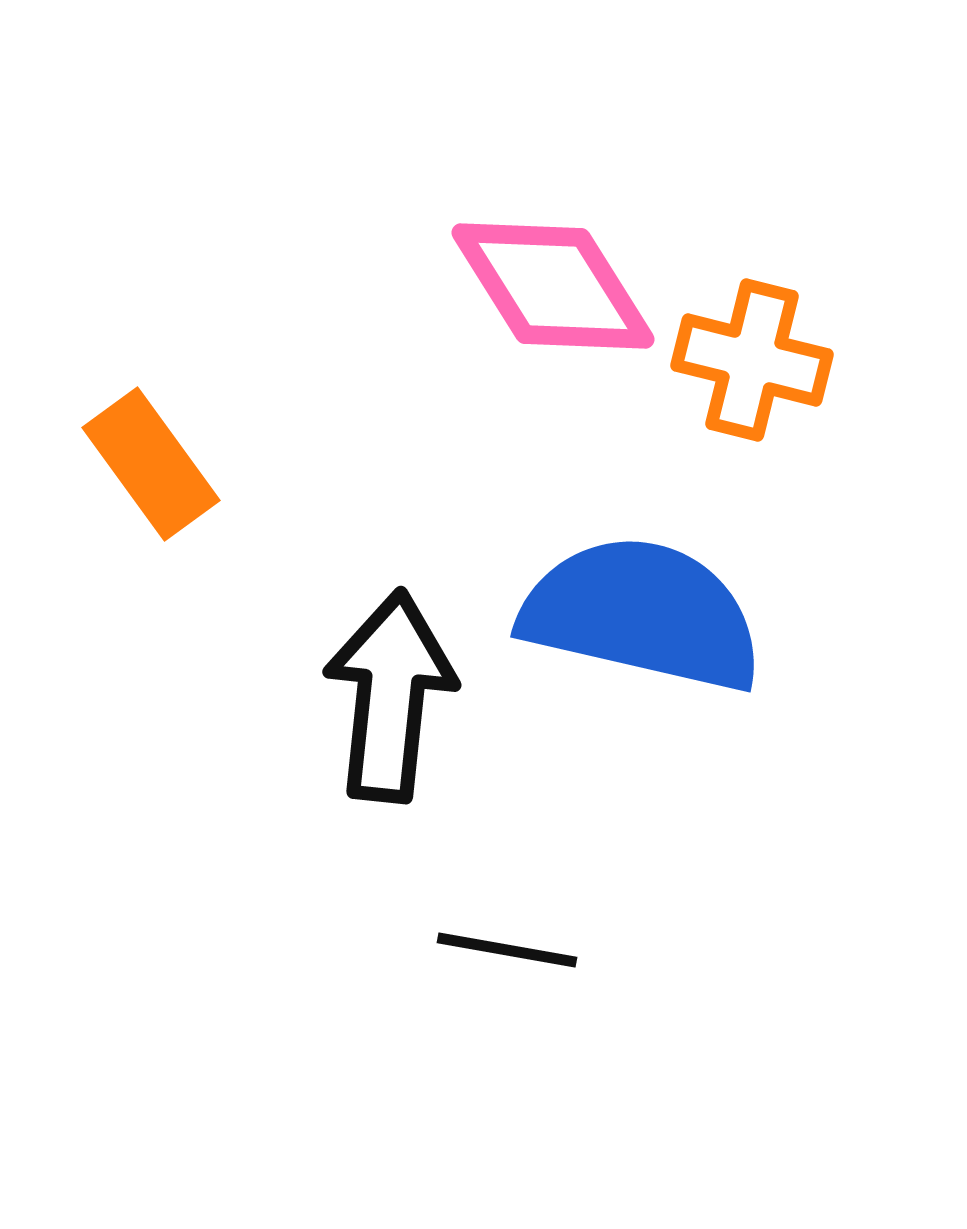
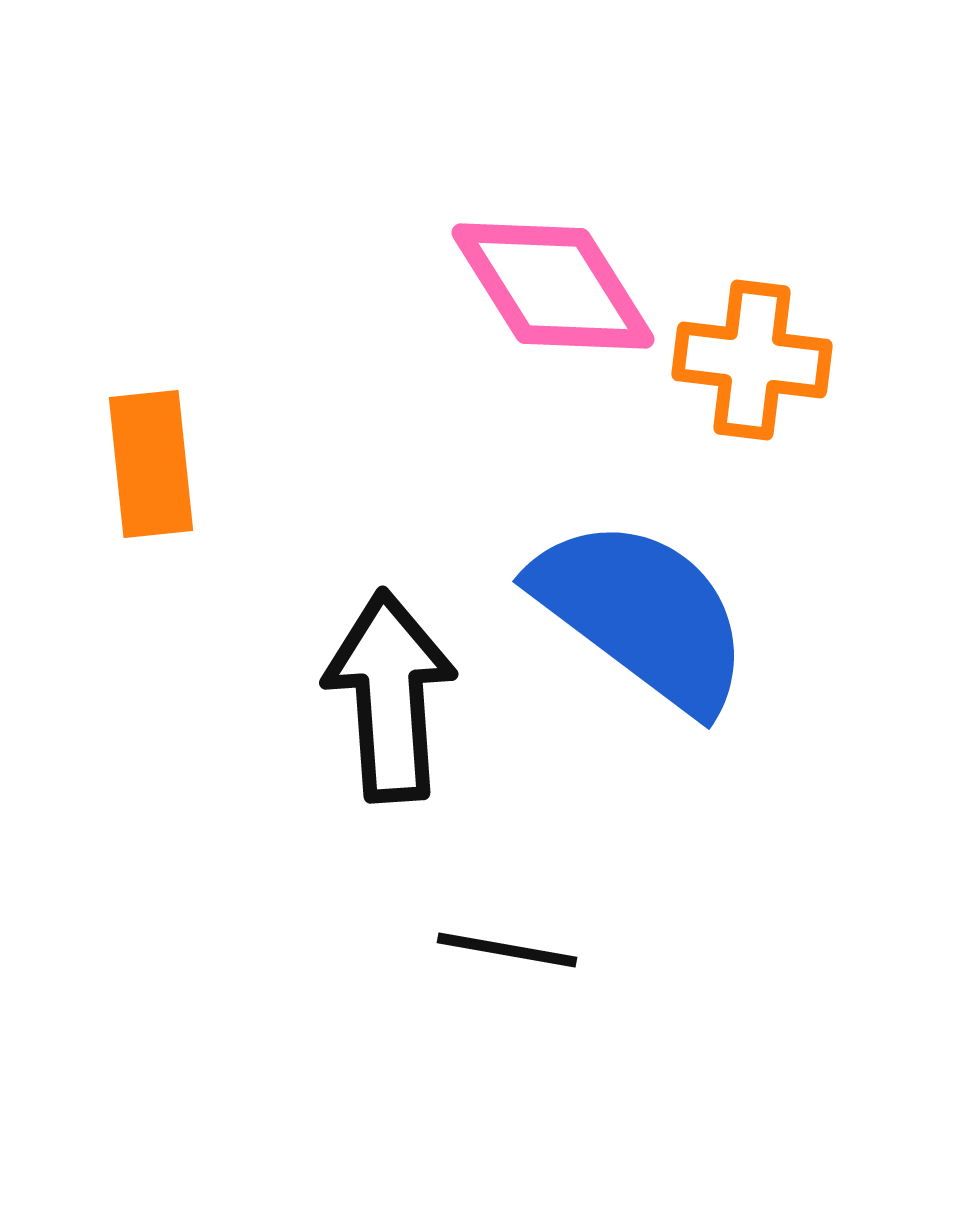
orange cross: rotated 7 degrees counterclockwise
orange rectangle: rotated 30 degrees clockwise
blue semicircle: rotated 24 degrees clockwise
black arrow: rotated 10 degrees counterclockwise
